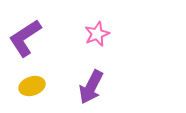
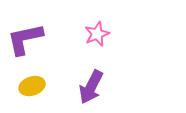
purple L-shape: moved 1 px down; rotated 21 degrees clockwise
